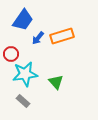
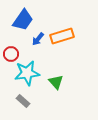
blue arrow: moved 1 px down
cyan star: moved 2 px right, 1 px up
